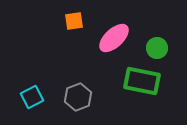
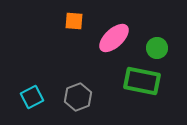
orange square: rotated 12 degrees clockwise
